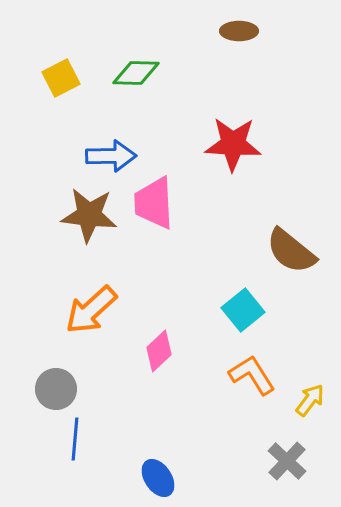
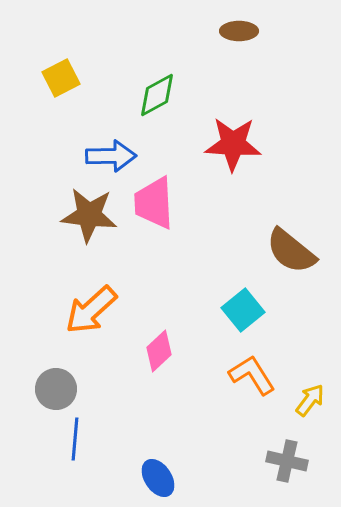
green diamond: moved 21 px right, 22 px down; rotated 30 degrees counterclockwise
gray cross: rotated 30 degrees counterclockwise
